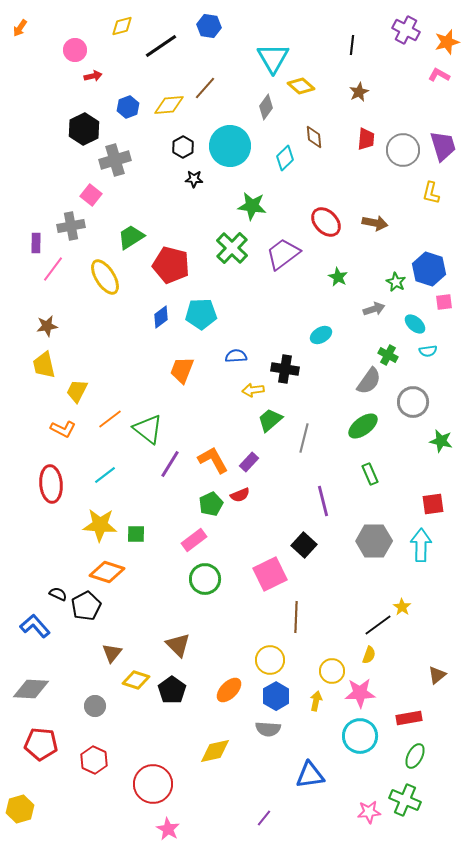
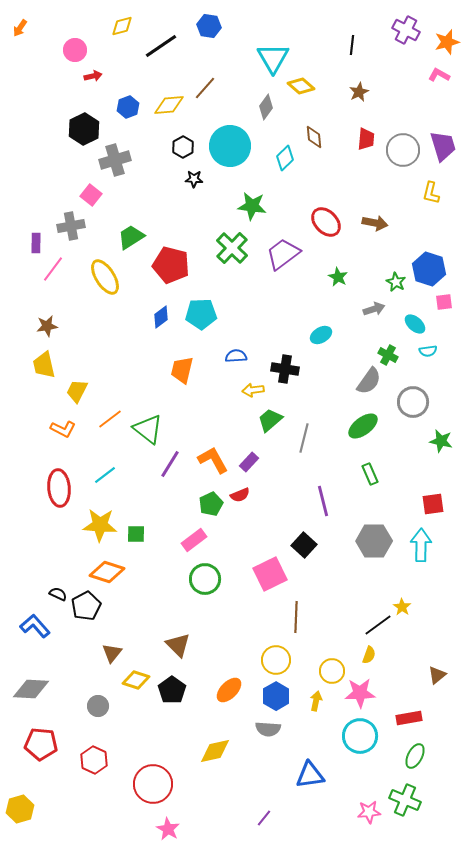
orange trapezoid at (182, 370): rotated 8 degrees counterclockwise
red ellipse at (51, 484): moved 8 px right, 4 px down
yellow circle at (270, 660): moved 6 px right
gray circle at (95, 706): moved 3 px right
